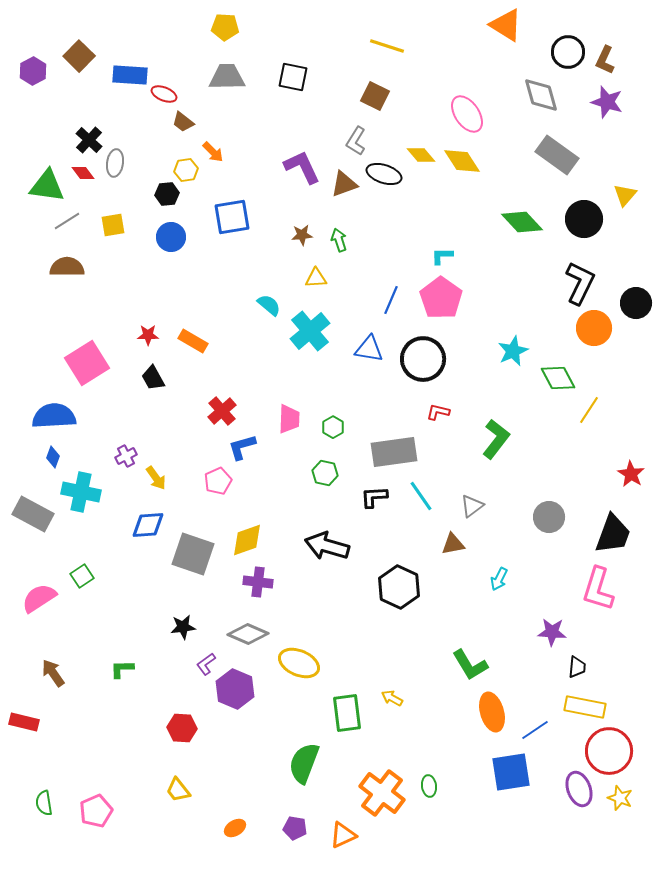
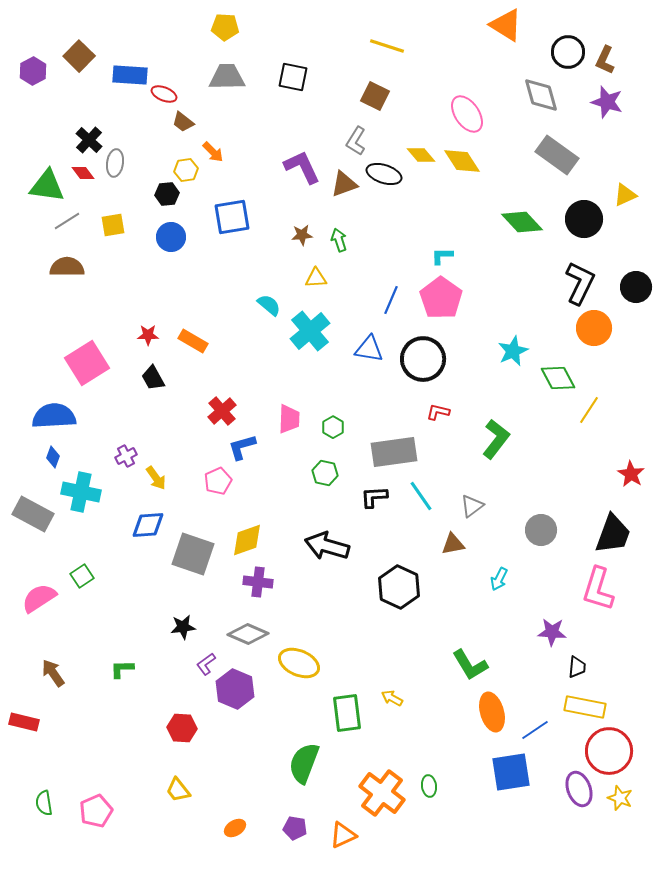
yellow triangle at (625, 195): rotated 25 degrees clockwise
black circle at (636, 303): moved 16 px up
gray circle at (549, 517): moved 8 px left, 13 px down
